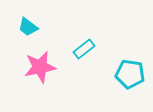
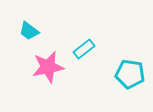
cyan trapezoid: moved 1 px right, 4 px down
pink star: moved 8 px right
